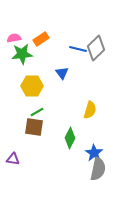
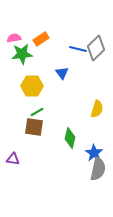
yellow semicircle: moved 7 px right, 1 px up
green diamond: rotated 15 degrees counterclockwise
